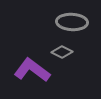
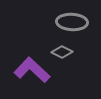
purple L-shape: rotated 6 degrees clockwise
